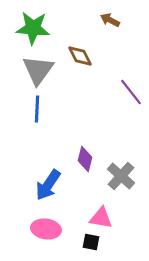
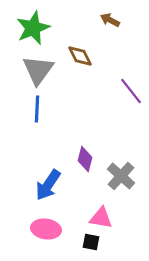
green star: rotated 28 degrees counterclockwise
purple line: moved 1 px up
